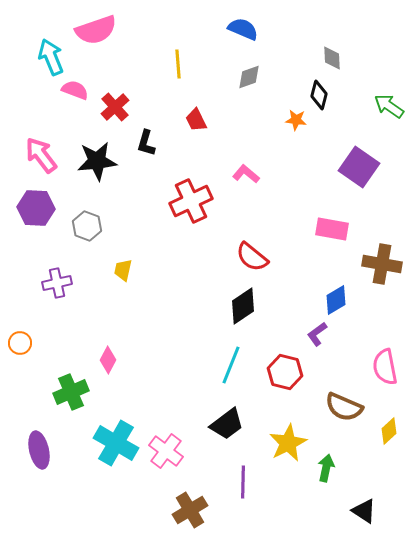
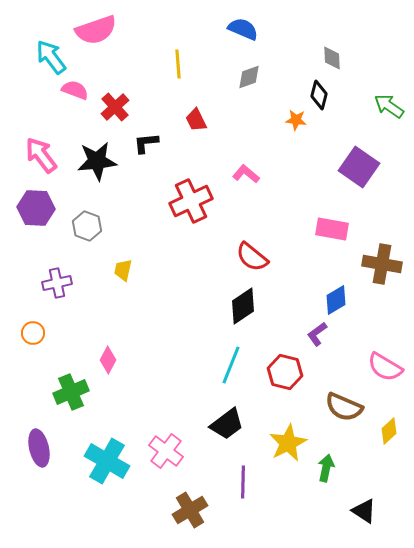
cyan arrow at (51, 57): rotated 15 degrees counterclockwise
black L-shape at (146, 143): rotated 68 degrees clockwise
orange circle at (20, 343): moved 13 px right, 10 px up
pink semicircle at (385, 367): rotated 48 degrees counterclockwise
cyan cross at (116, 443): moved 9 px left, 18 px down
purple ellipse at (39, 450): moved 2 px up
